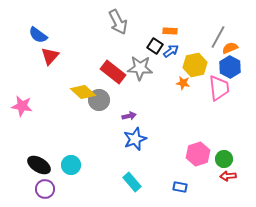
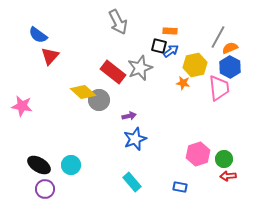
black square: moved 4 px right; rotated 21 degrees counterclockwise
gray star: rotated 25 degrees counterclockwise
